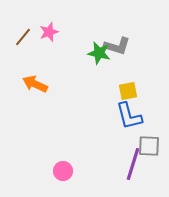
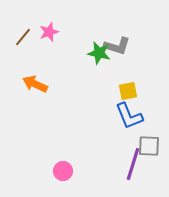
blue L-shape: rotated 8 degrees counterclockwise
